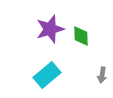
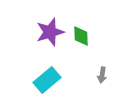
purple star: moved 3 px down
cyan rectangle: moved 5 px down
